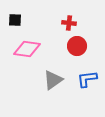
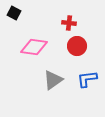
black square: moved 1 px left, 7 px up; rotated 24 degrees clockwise
pink diamond: moved 7 px right, 2 px up
